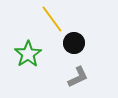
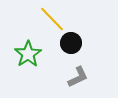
yellow line: rotated 8 degrees counterclockwise
black circle: moved 3 px left
